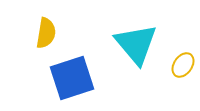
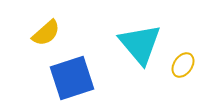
yellow semicircle: rotated 40 degrees clockwise
cyan triangle: moved 4 px right
